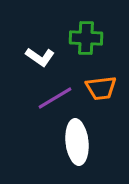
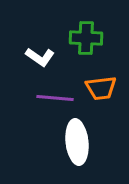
purple line: rotated 36 degrees clockwise
